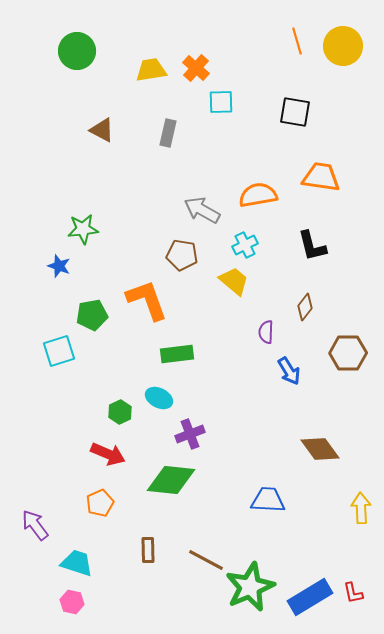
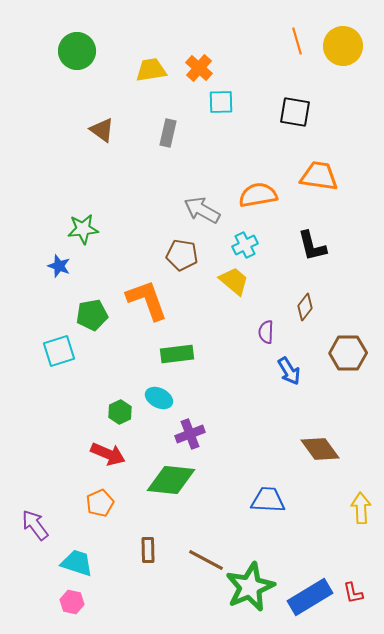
orange cross at (196, 68): moved 3 px right
brown triangle at (102, 130): rotated 8 degrees clockwise
orange trapezoid at (321, 177): moved 2 px left, 1 px up
